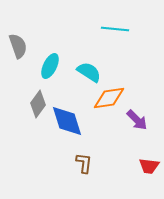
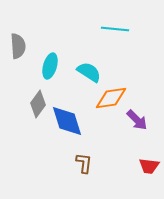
gray semicircle: rotated 15 degrees clockwise
cyan ellipse: rotated 10 degrees counterclockwise
orange diamond: moved 2 px right
